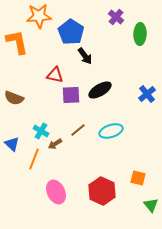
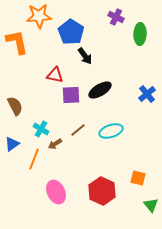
purple cross: rotated 14 degrees counterclockwise
brown semicircle: moved 1 px right, 8 px down; rotated 138 degrees counterclockwise
cyan cross: moved 2 px up
blue triangle: rotated 42 degrees clockwise
